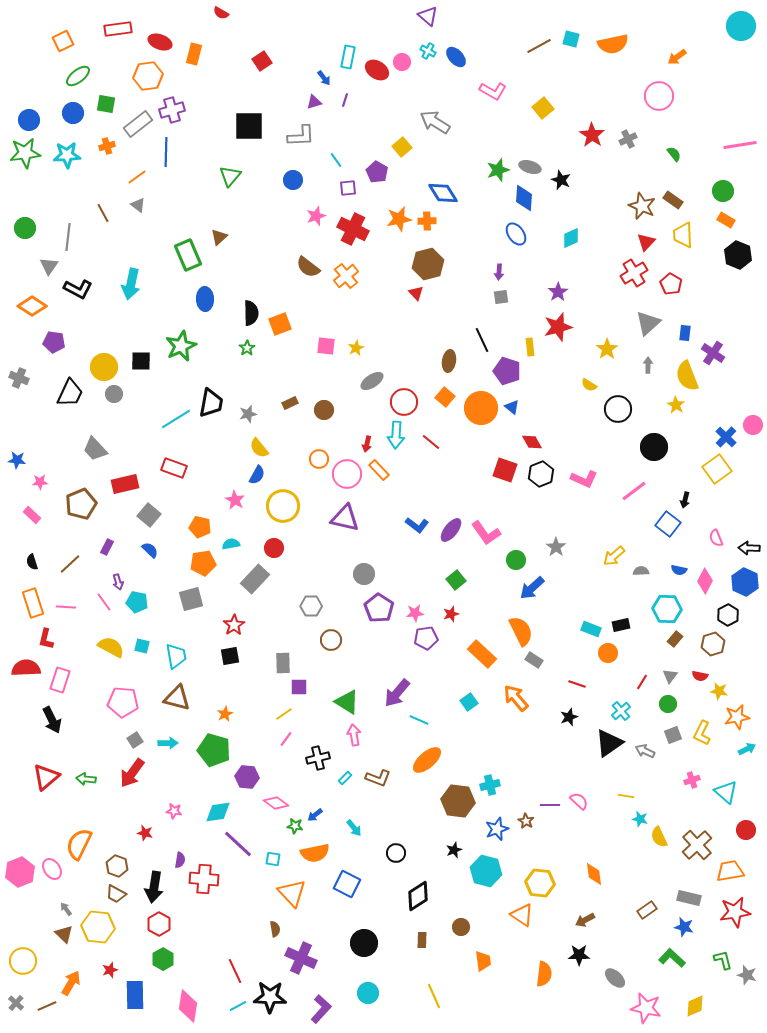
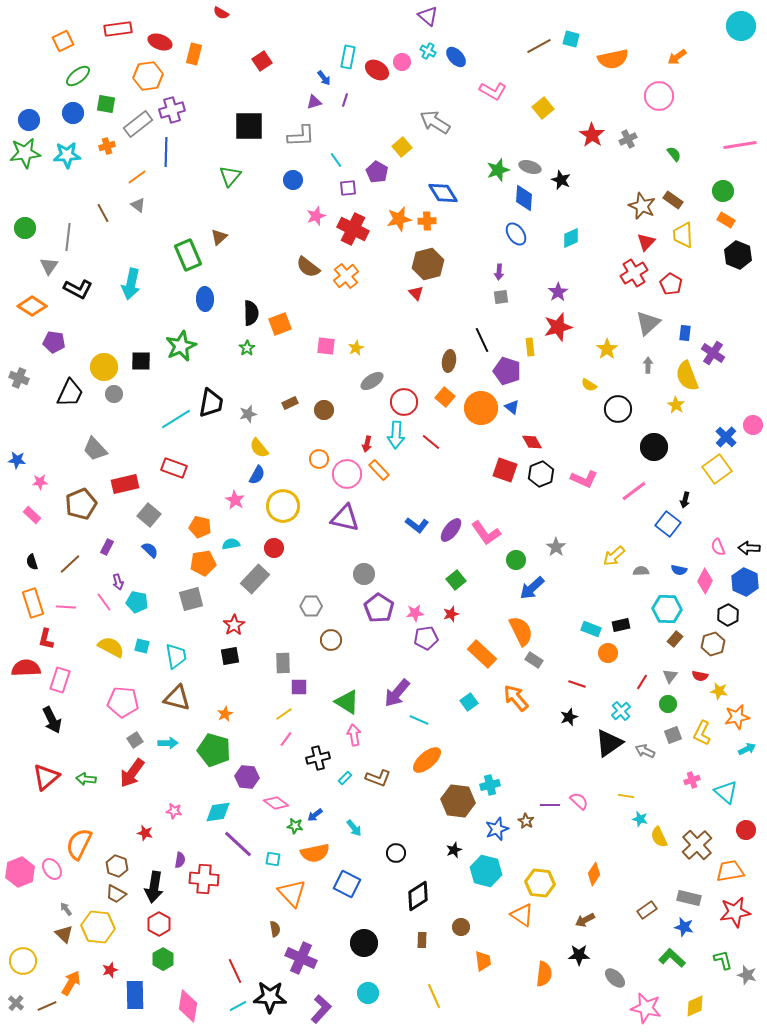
orange semicircle at (613, 44): moved 15 px down
pink semicircle at (716, 538): moved 2 px right, 9 px down
orange diamond at (594, 874): rotated 40 degrees clockwise
